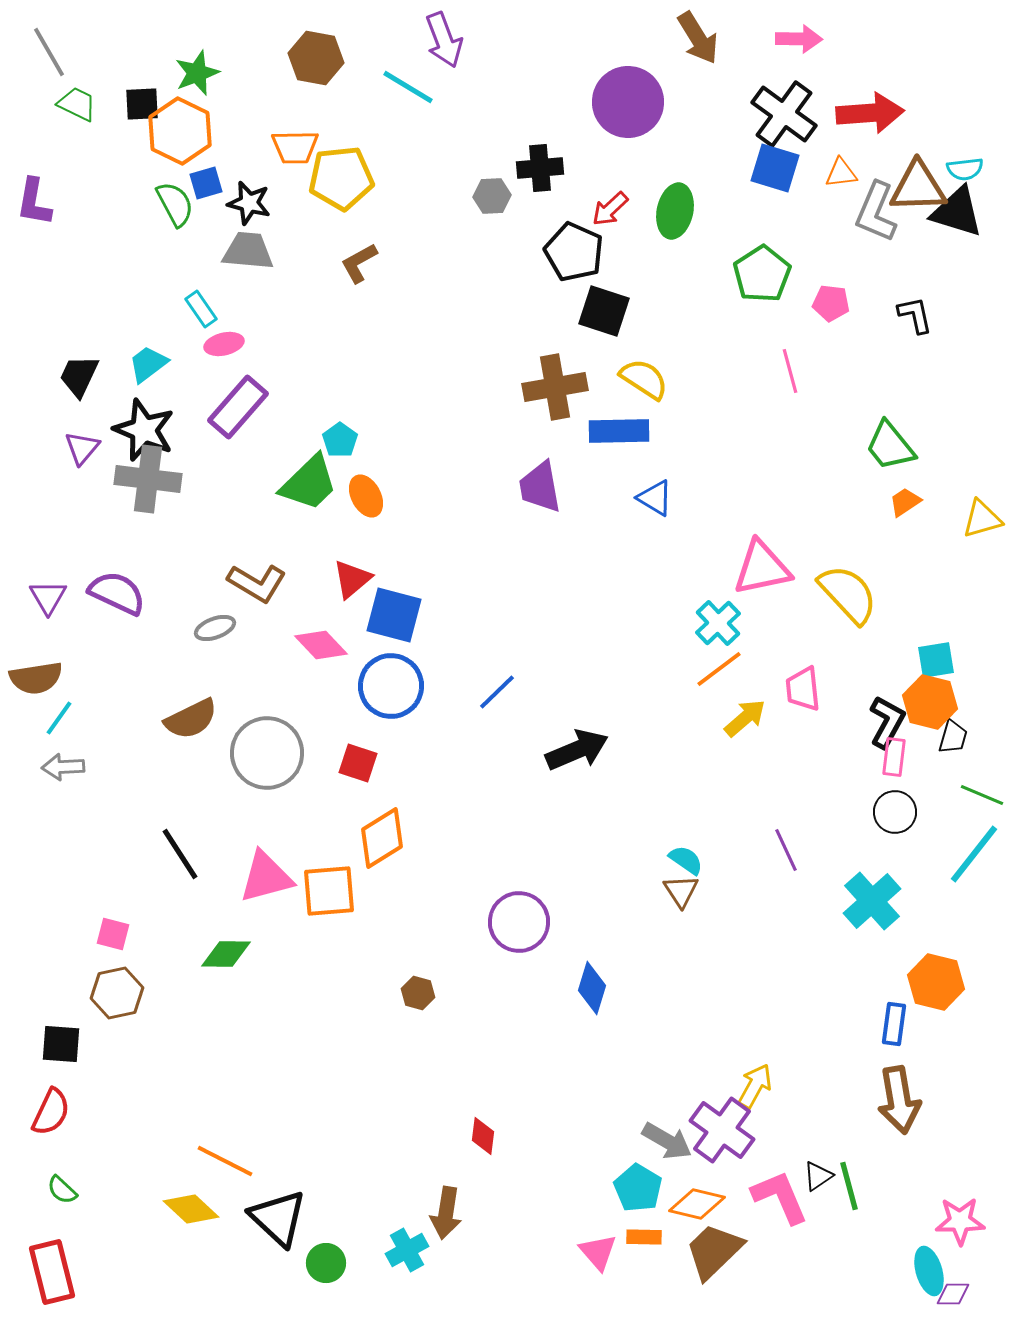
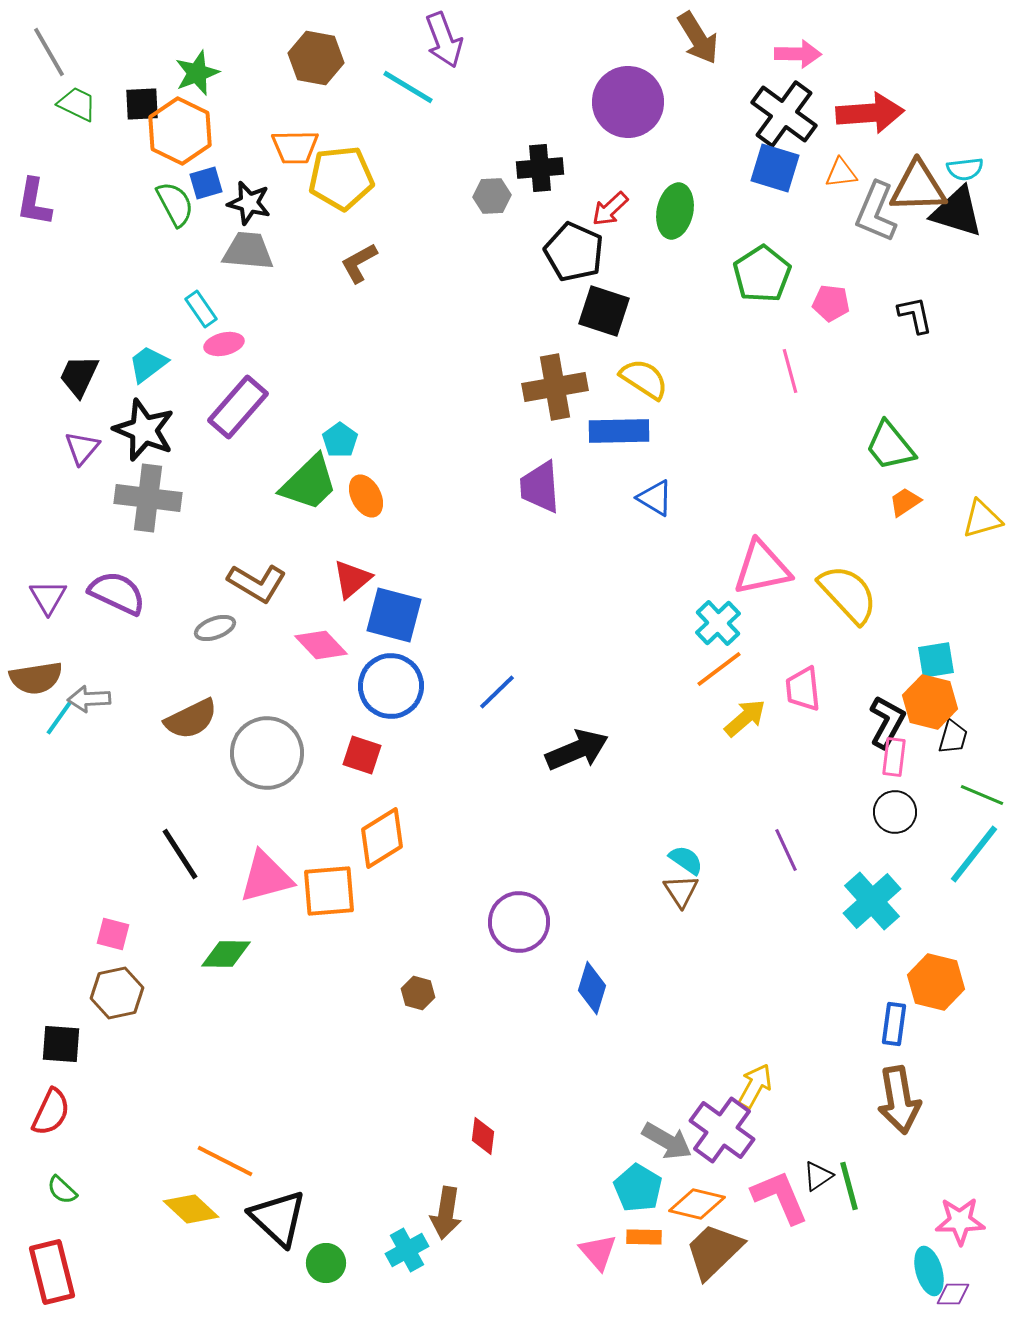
pink arrow at (799, 39): moved 1 px left, 15 px down
gray cross at (148, 479): moved 19 px down
purple trapezoid at (540, 487): rotated 6 degrees clockwise
red square at (358, 763): moved 4 px right, 8 px up
gray arrow at (63, 767): moved 26 px right, 68 px up
